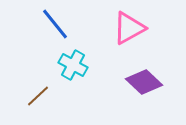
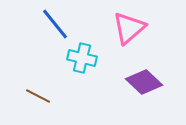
pink triangle: rotated 12 degrees counterclockwise
cyan cross: moved 9 px right, 7 px up; rotated 16 degrees counterclockwise
brown line: rotated 70 degrees clockwise
